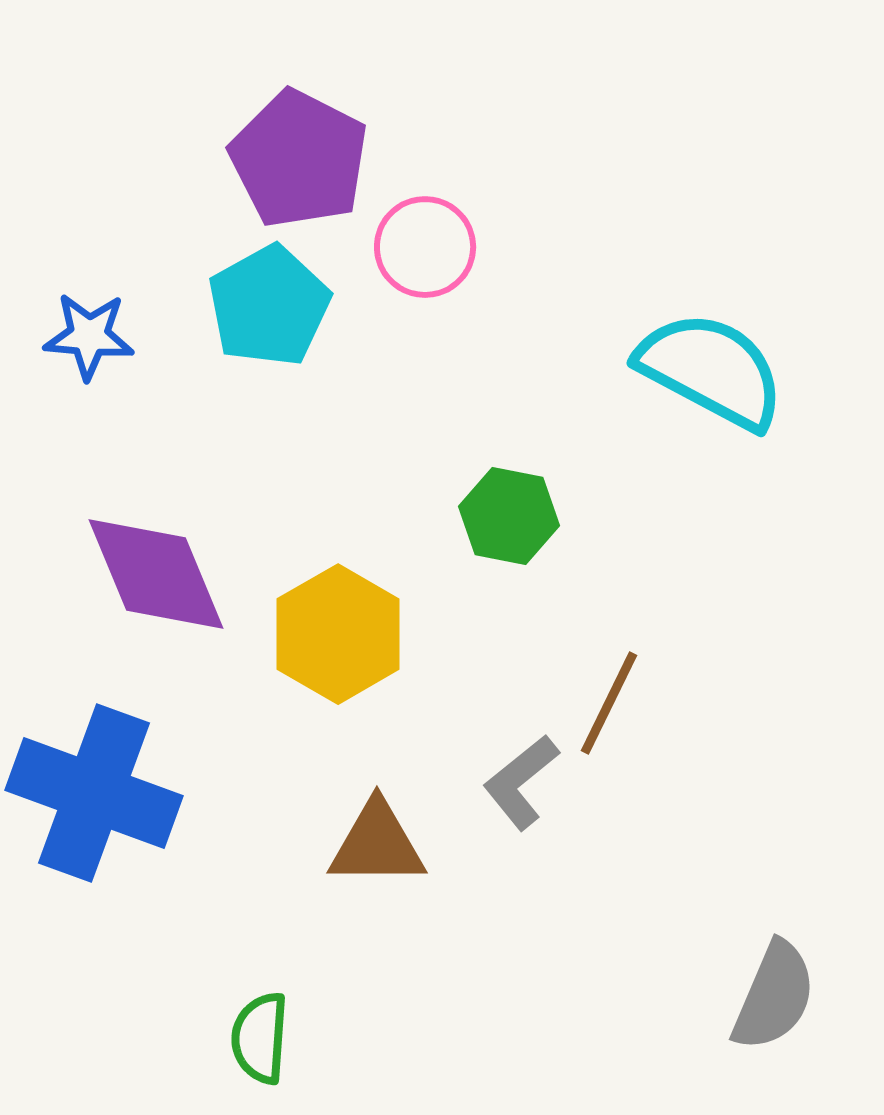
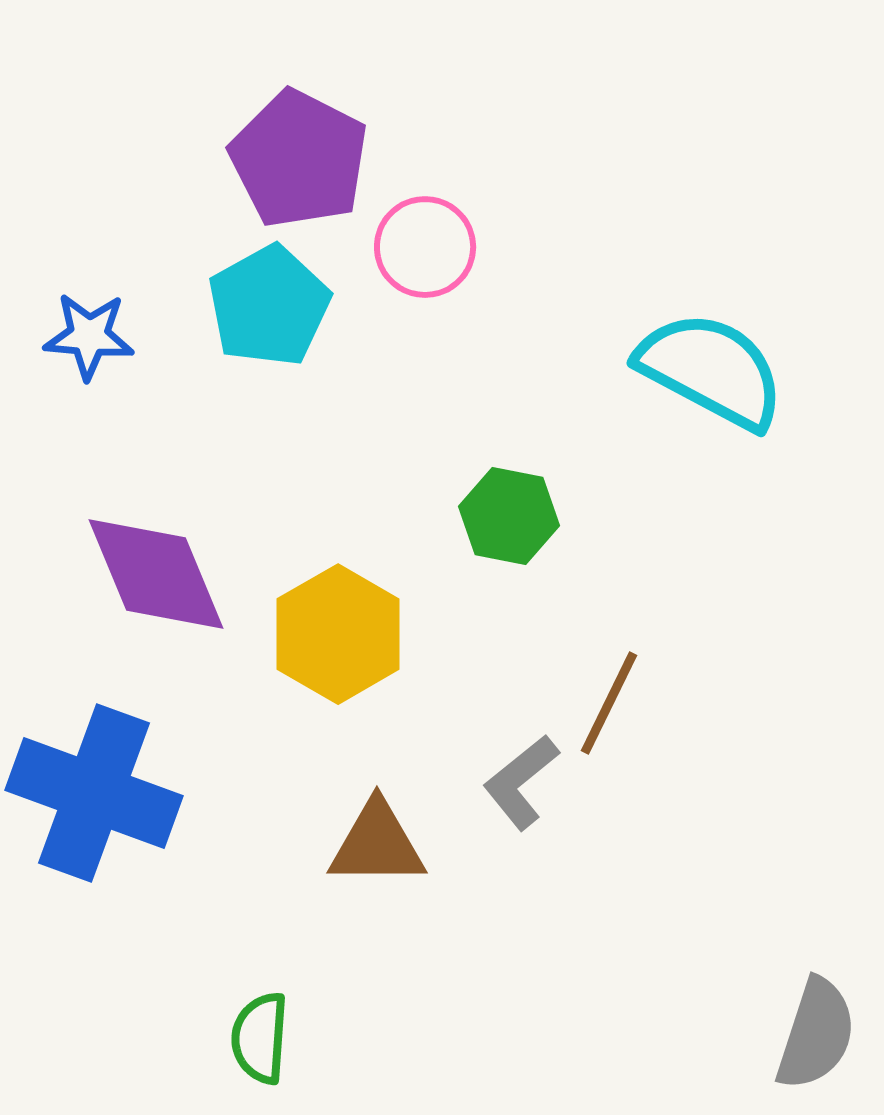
gray semicircle: moved 42 px right, 38 px down; rotated 5 degrees counterclockwise
